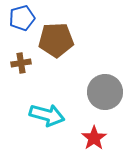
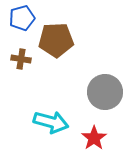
brown cross: moved 4 px up; rotated 18 degrees clockwise
cyan arrow: moved 4 px right, 7 px down
